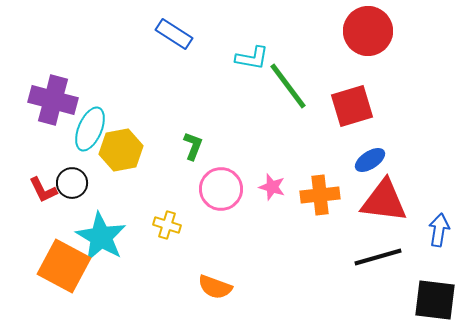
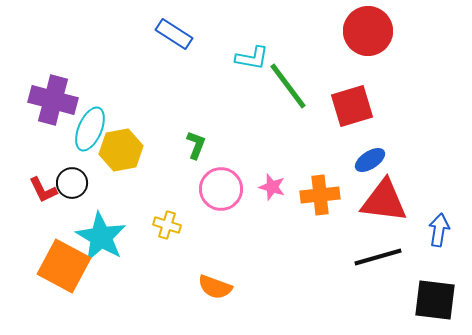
green L-shape: moved 3 px right, 1 px up
